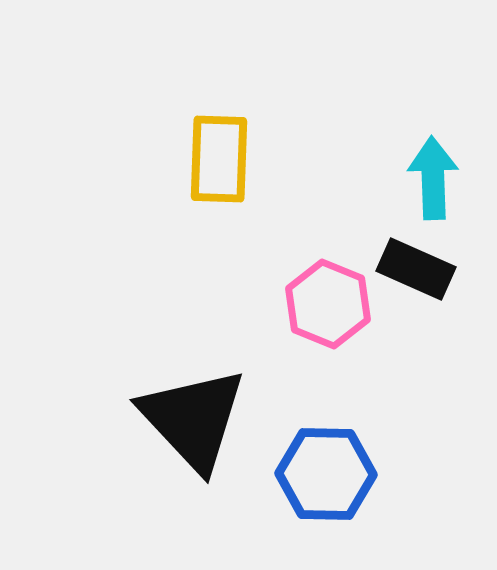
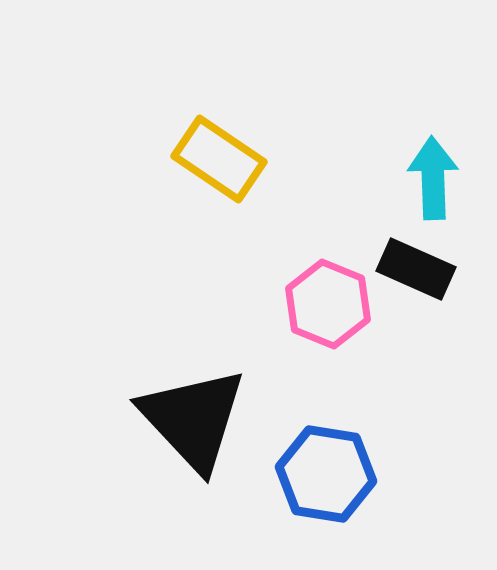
yellow rectangle: rotated 58 degrees counterclockwise
blue hexagon: rotated 8 degrees clockwise
